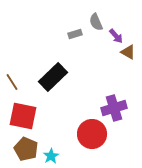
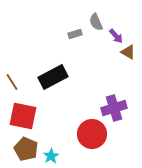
black rectangle: rotated 16 degrees clockwise
